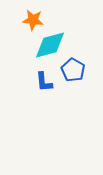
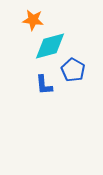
cyan diamond: moved 1 px down
blue L-shape: moved 3 px down
